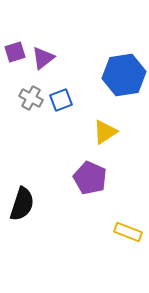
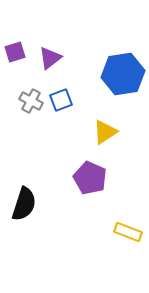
purple triangle: moved 7 px right
blue hexagon: moved 1 px left, 1 px up
gray cross: moved 3 px down
black semicircle: moved 2 px right
